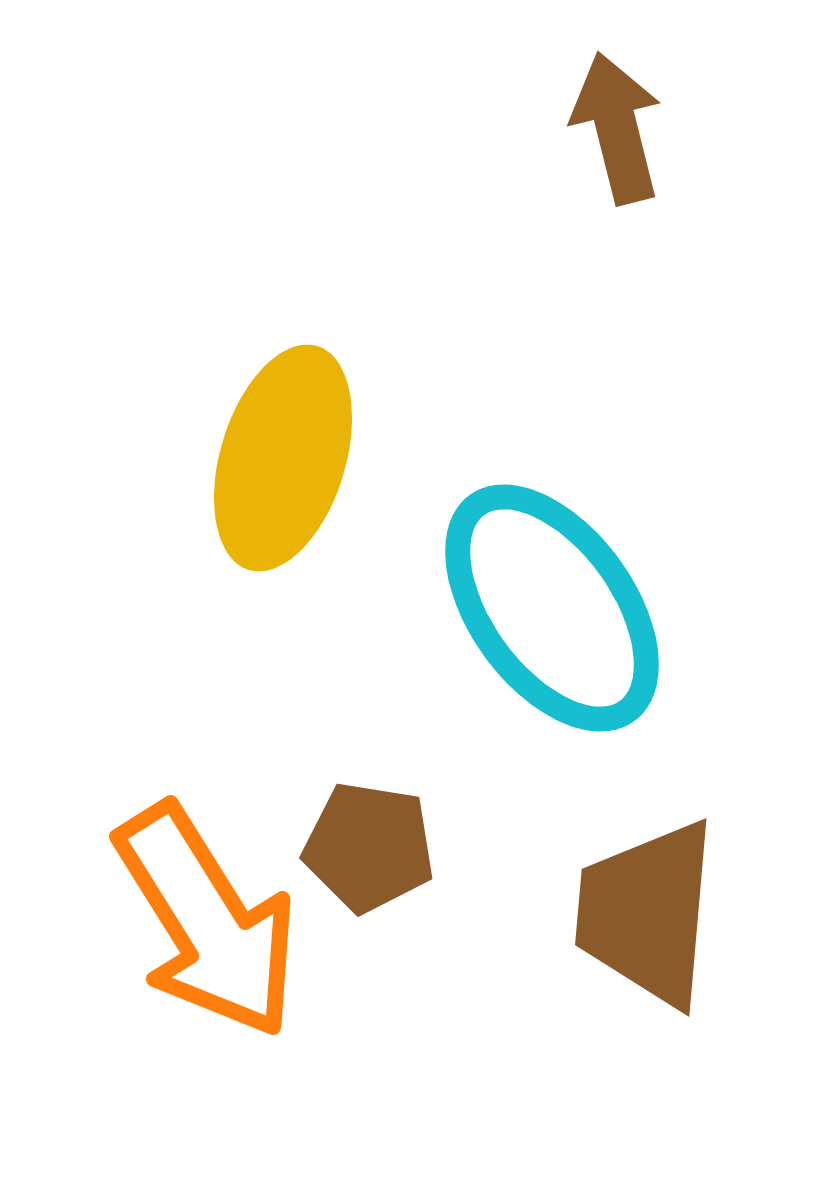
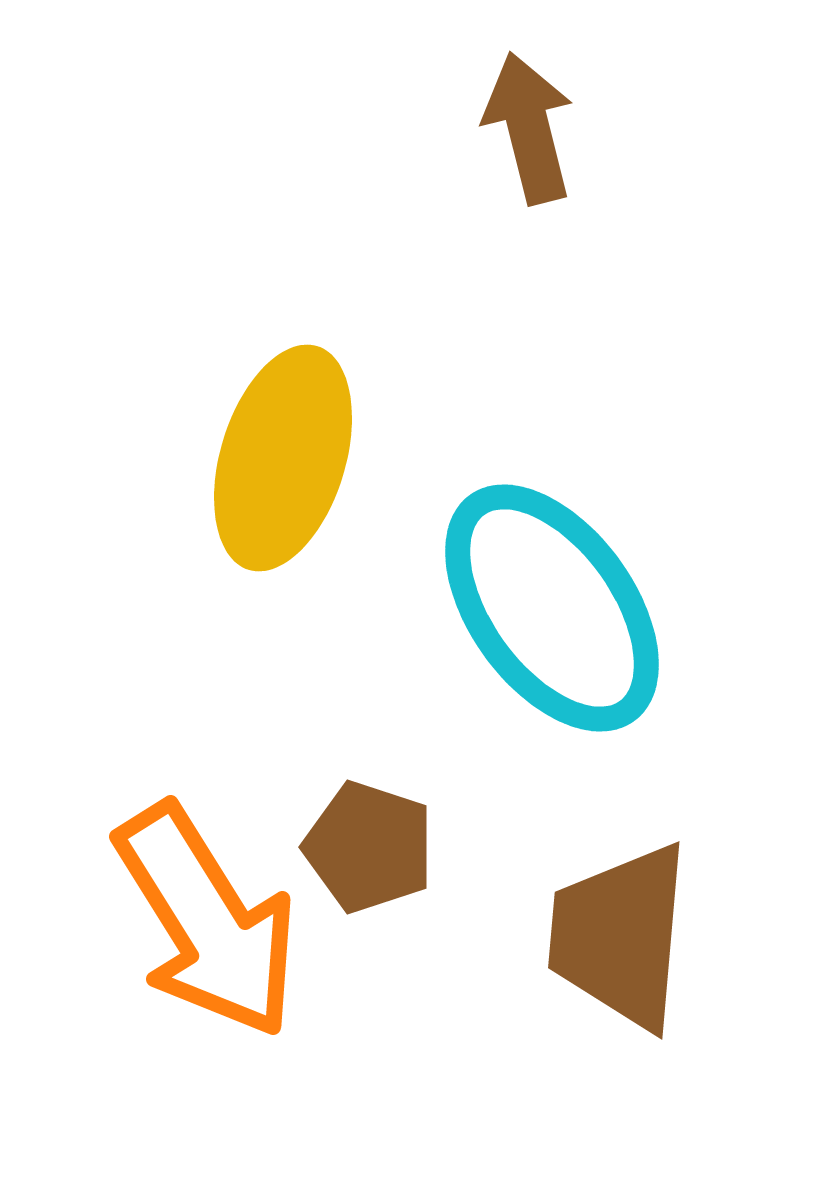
brown arrow: moved 88 px left
brown pentagon: rotated 9 degrees clockwise
brown trapezoid: moved 27 px left, 23 px down
